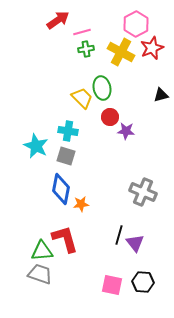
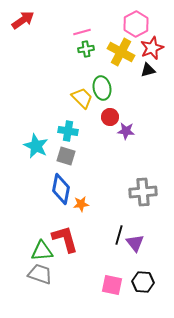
red arrow: moved 35 px left
black triangle: moved 13 px left, 25 px up
gray cross: rotated 28 degrees counterclockwise
